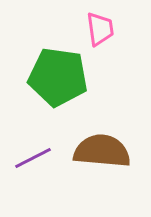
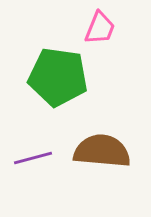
pink trapezoid: moved 1 px up; rotated 30 degrees clockwise
purple line: rotated 12 degrees clockwise
